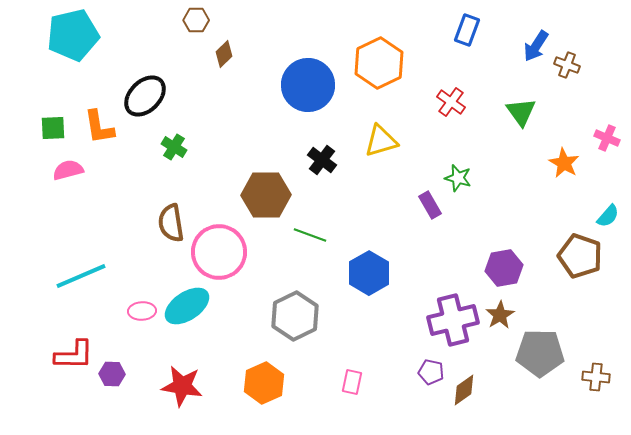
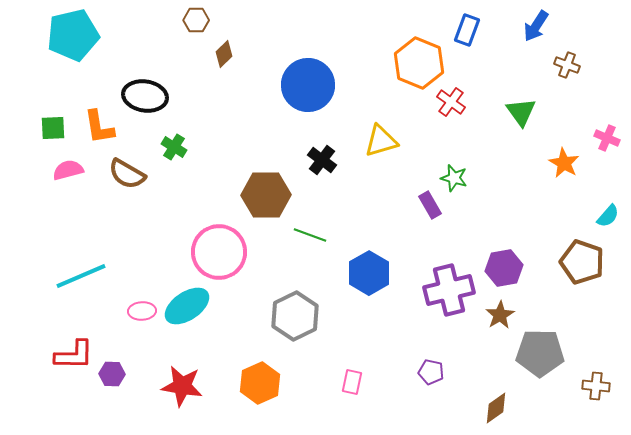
blue arrow at (536, 46): moved 20 px up
orange hexagon at (379, 63): moved 40 px right; rotated 12 degrees counterclockwise
black ellipse at (145, 96): rotated 54 degrees clockwise
green star at (458, 178): moved 4 px left
brown semicircle at (171, 223): moved 44 px left, 49 px up; rotated 51 degrees counterclockwise
brown pentagon at (580, 256): moved 2 px right, 6 px down
purple cross at (453, 320): moved 4 px left, 30 px up
brown cross at (596, 377): moved 9 px down
orange hexagon at (264, 383): moved 4 px left
brown diamond at (464, 390): moved 32 px right, 18 px down
